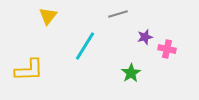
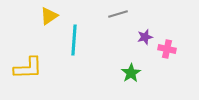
yellow triangle: moved 1 px right; rotated 18 degrees clockwise
cyan line: moved 11 px left, 6 px up; rotated 28 degrees counterclockwise
yellow L-shape: moved 1 px left, 2 px up
